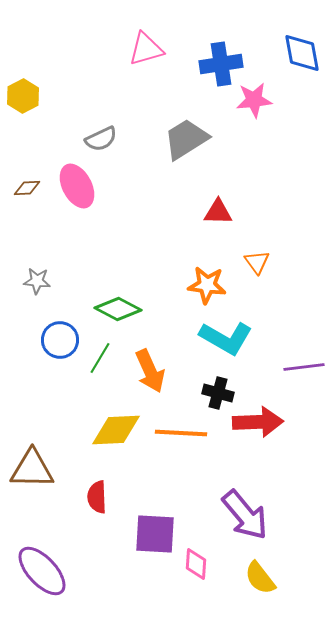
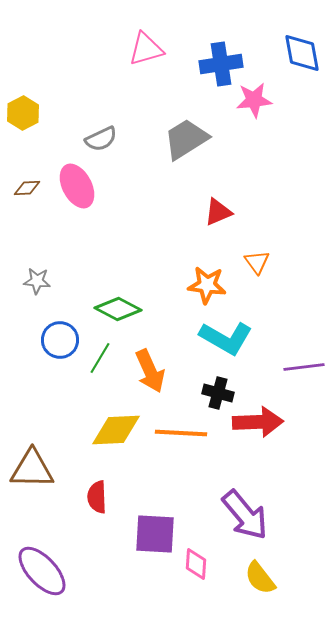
yellow hexagon: moved 17 px down
red triangle: rotated 24 degrees counterclockwise
